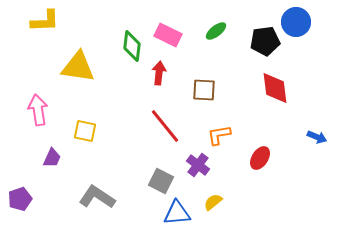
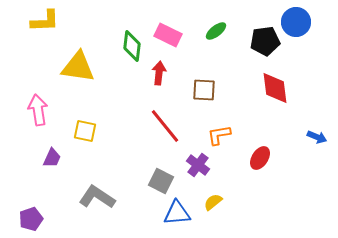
purple pentagon: moved 11 px right, 20 px down
